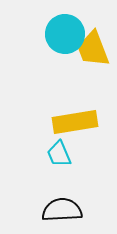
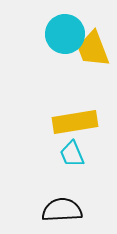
cyan trapezoid: moved 13 px right
